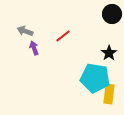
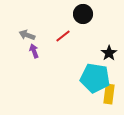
black circle: moved 29 px left
gray arrow: moved 2 px right, 4 px down
purple arrow: moved 3 px down
